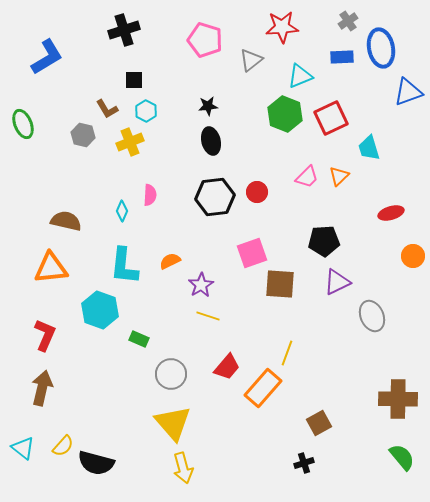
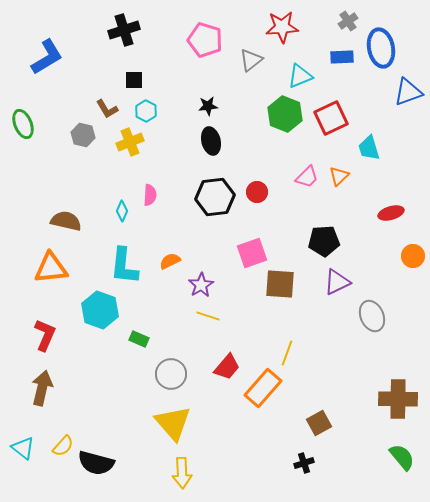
yellow arrow at (183, 468): moved 1 px left, 5 px down; rotated 12 degrees clockwise
